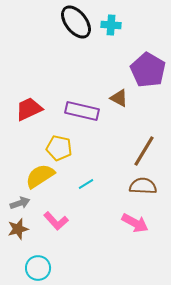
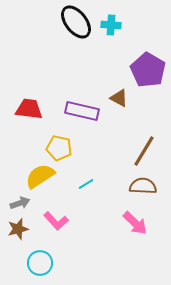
red trapezoid: rotated 32 degrees clockwise
pink arrow: rotated 16 degrees clockwise
cyan circle: moved 2 px right, 5 px up
